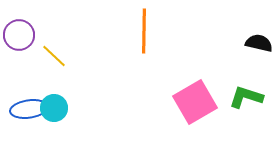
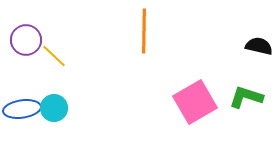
purple circle: moved 7 px right, 5 px down
black semicircle: moved 3 px down
blue ellipse: moved 7 px left
